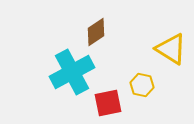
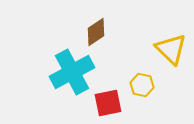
yellow triangle: rotated 12 degrees clockwise
